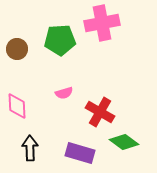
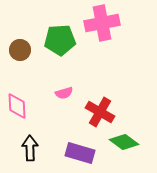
brown circle: moved 3 px right, 1 px down
